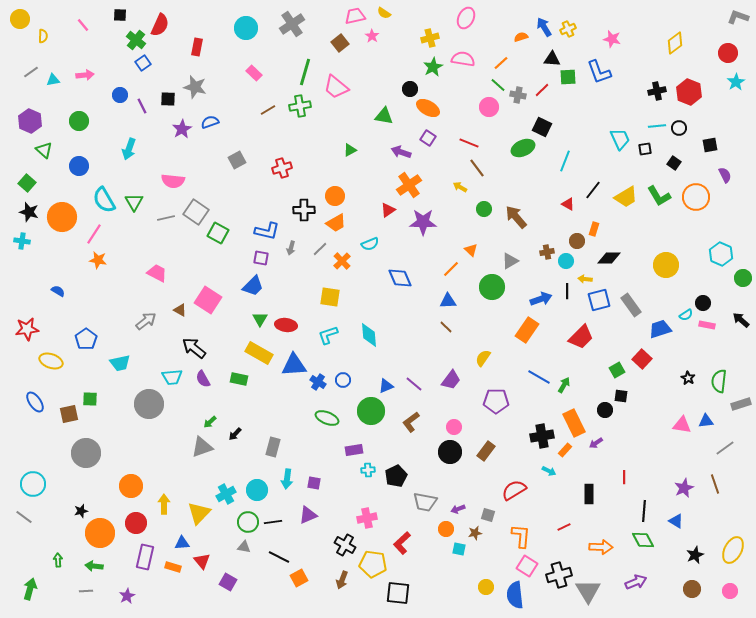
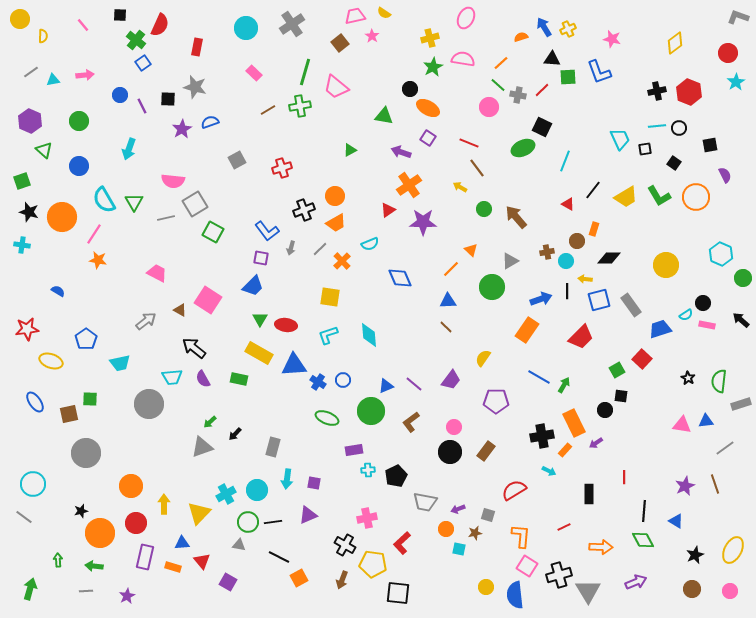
green square at (27, 183): moved 5 px left, 2 px up; rotated 30 degrees clockwise
black cross at (304, 210): rotated 20 degrees counterclockwise
gray square at (196, 212): moved 1 px left, 8 px up; rotated 25 degrees clockwise
blue L-shape at (267, 231): rotated 40 degrees clockwise
green square at (218, 233): moved 5 px left, 1 px up
cyan cross at (22, 241): moved 4 px down
purple star at (684, 488): moved 1 px right, 2 px up
gray triangle at (244, 547): moved 5 px left, 2 px up
